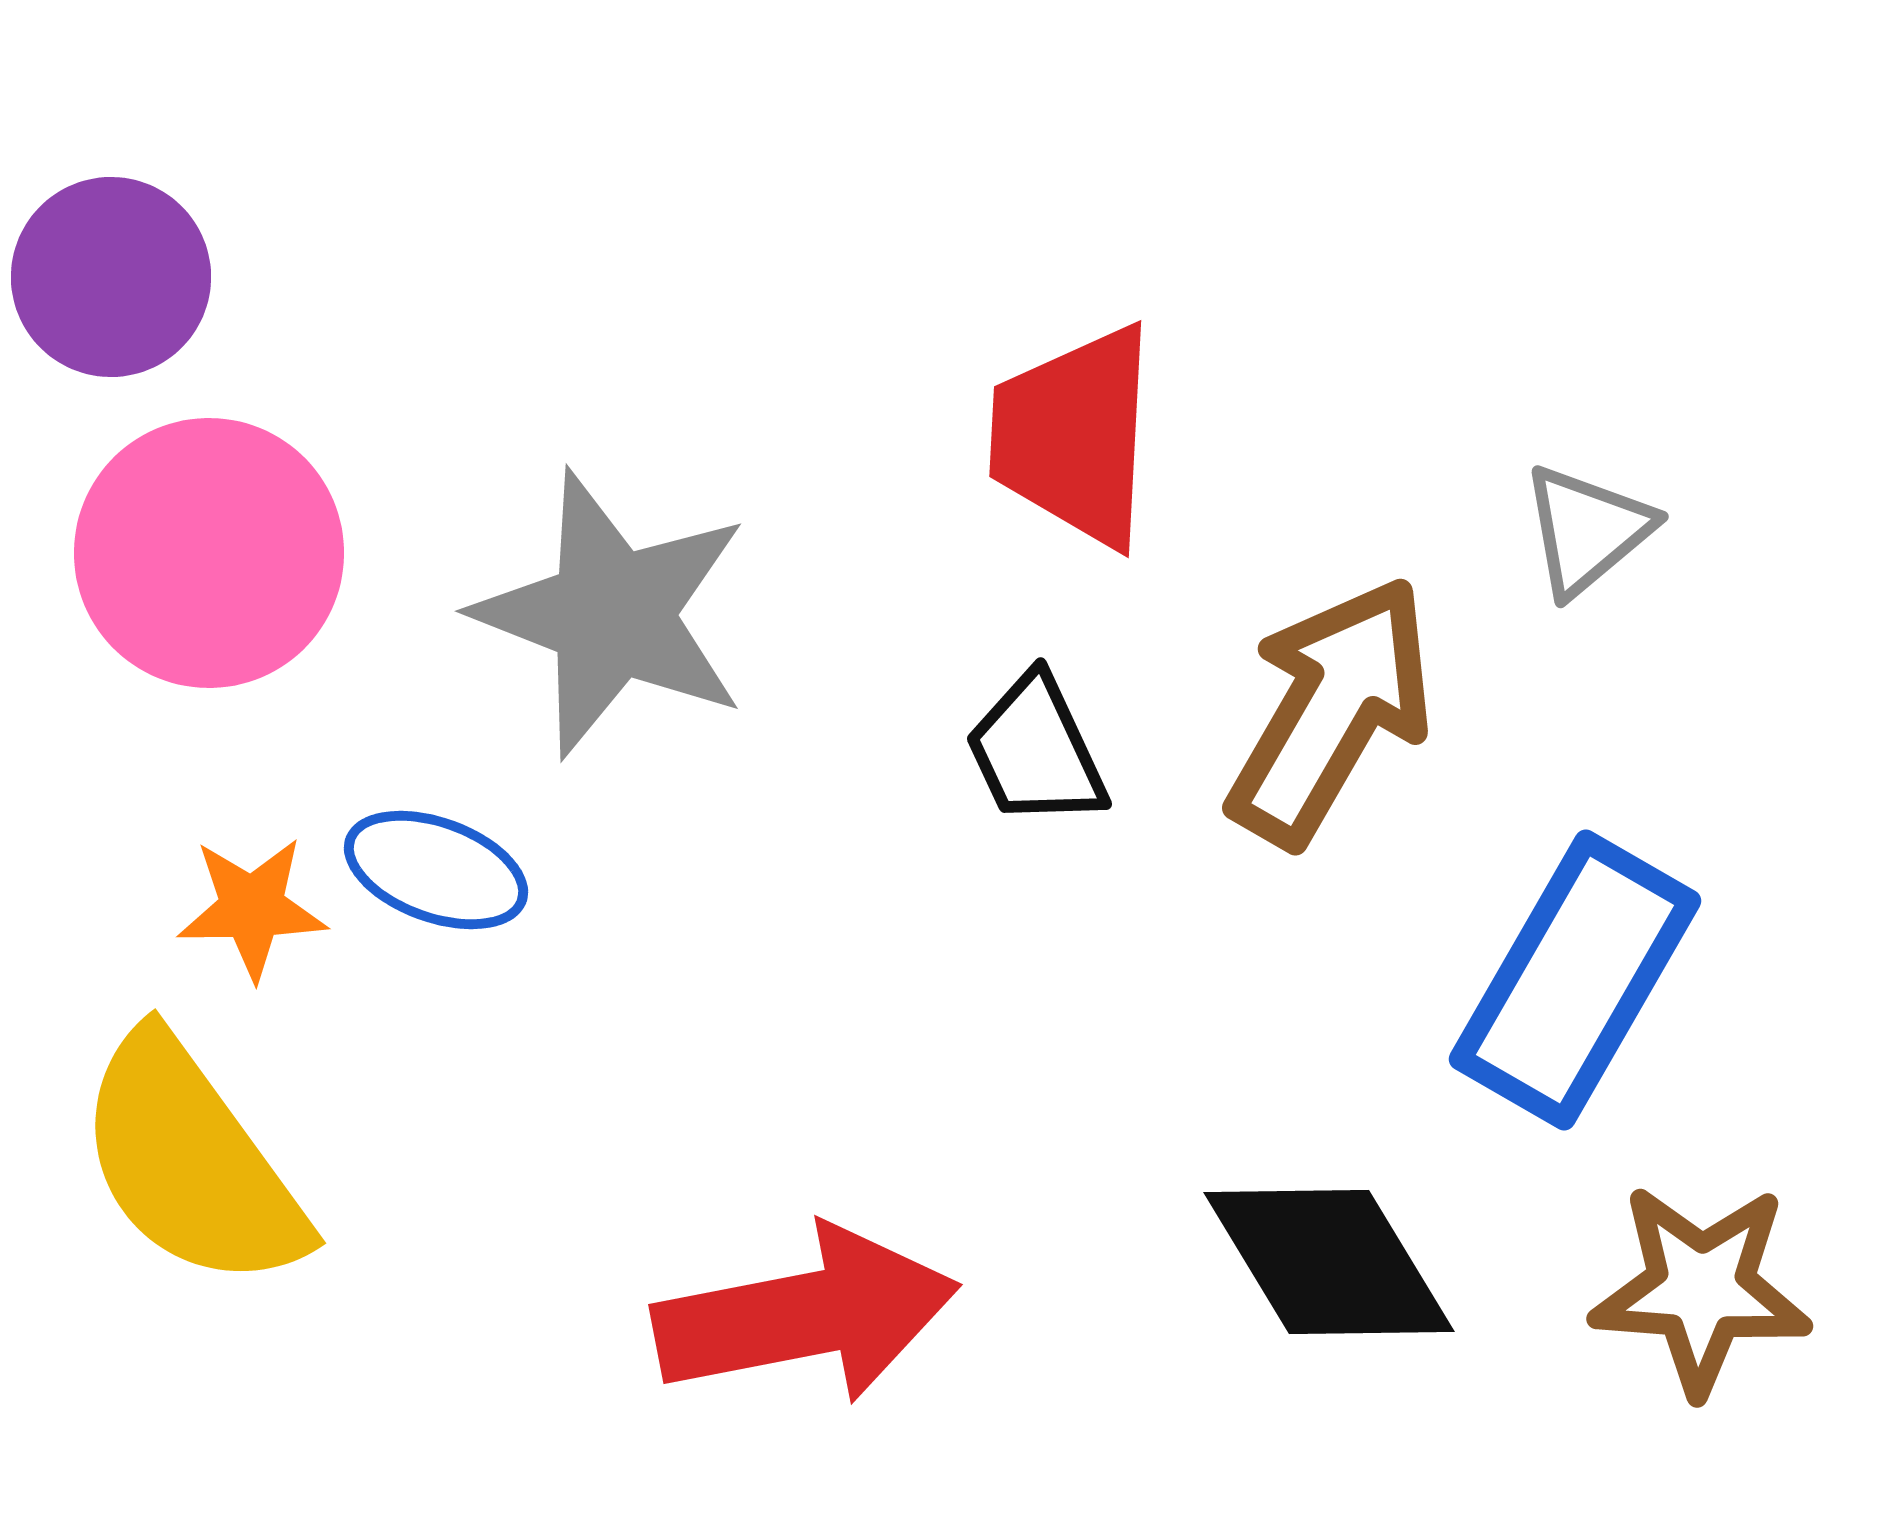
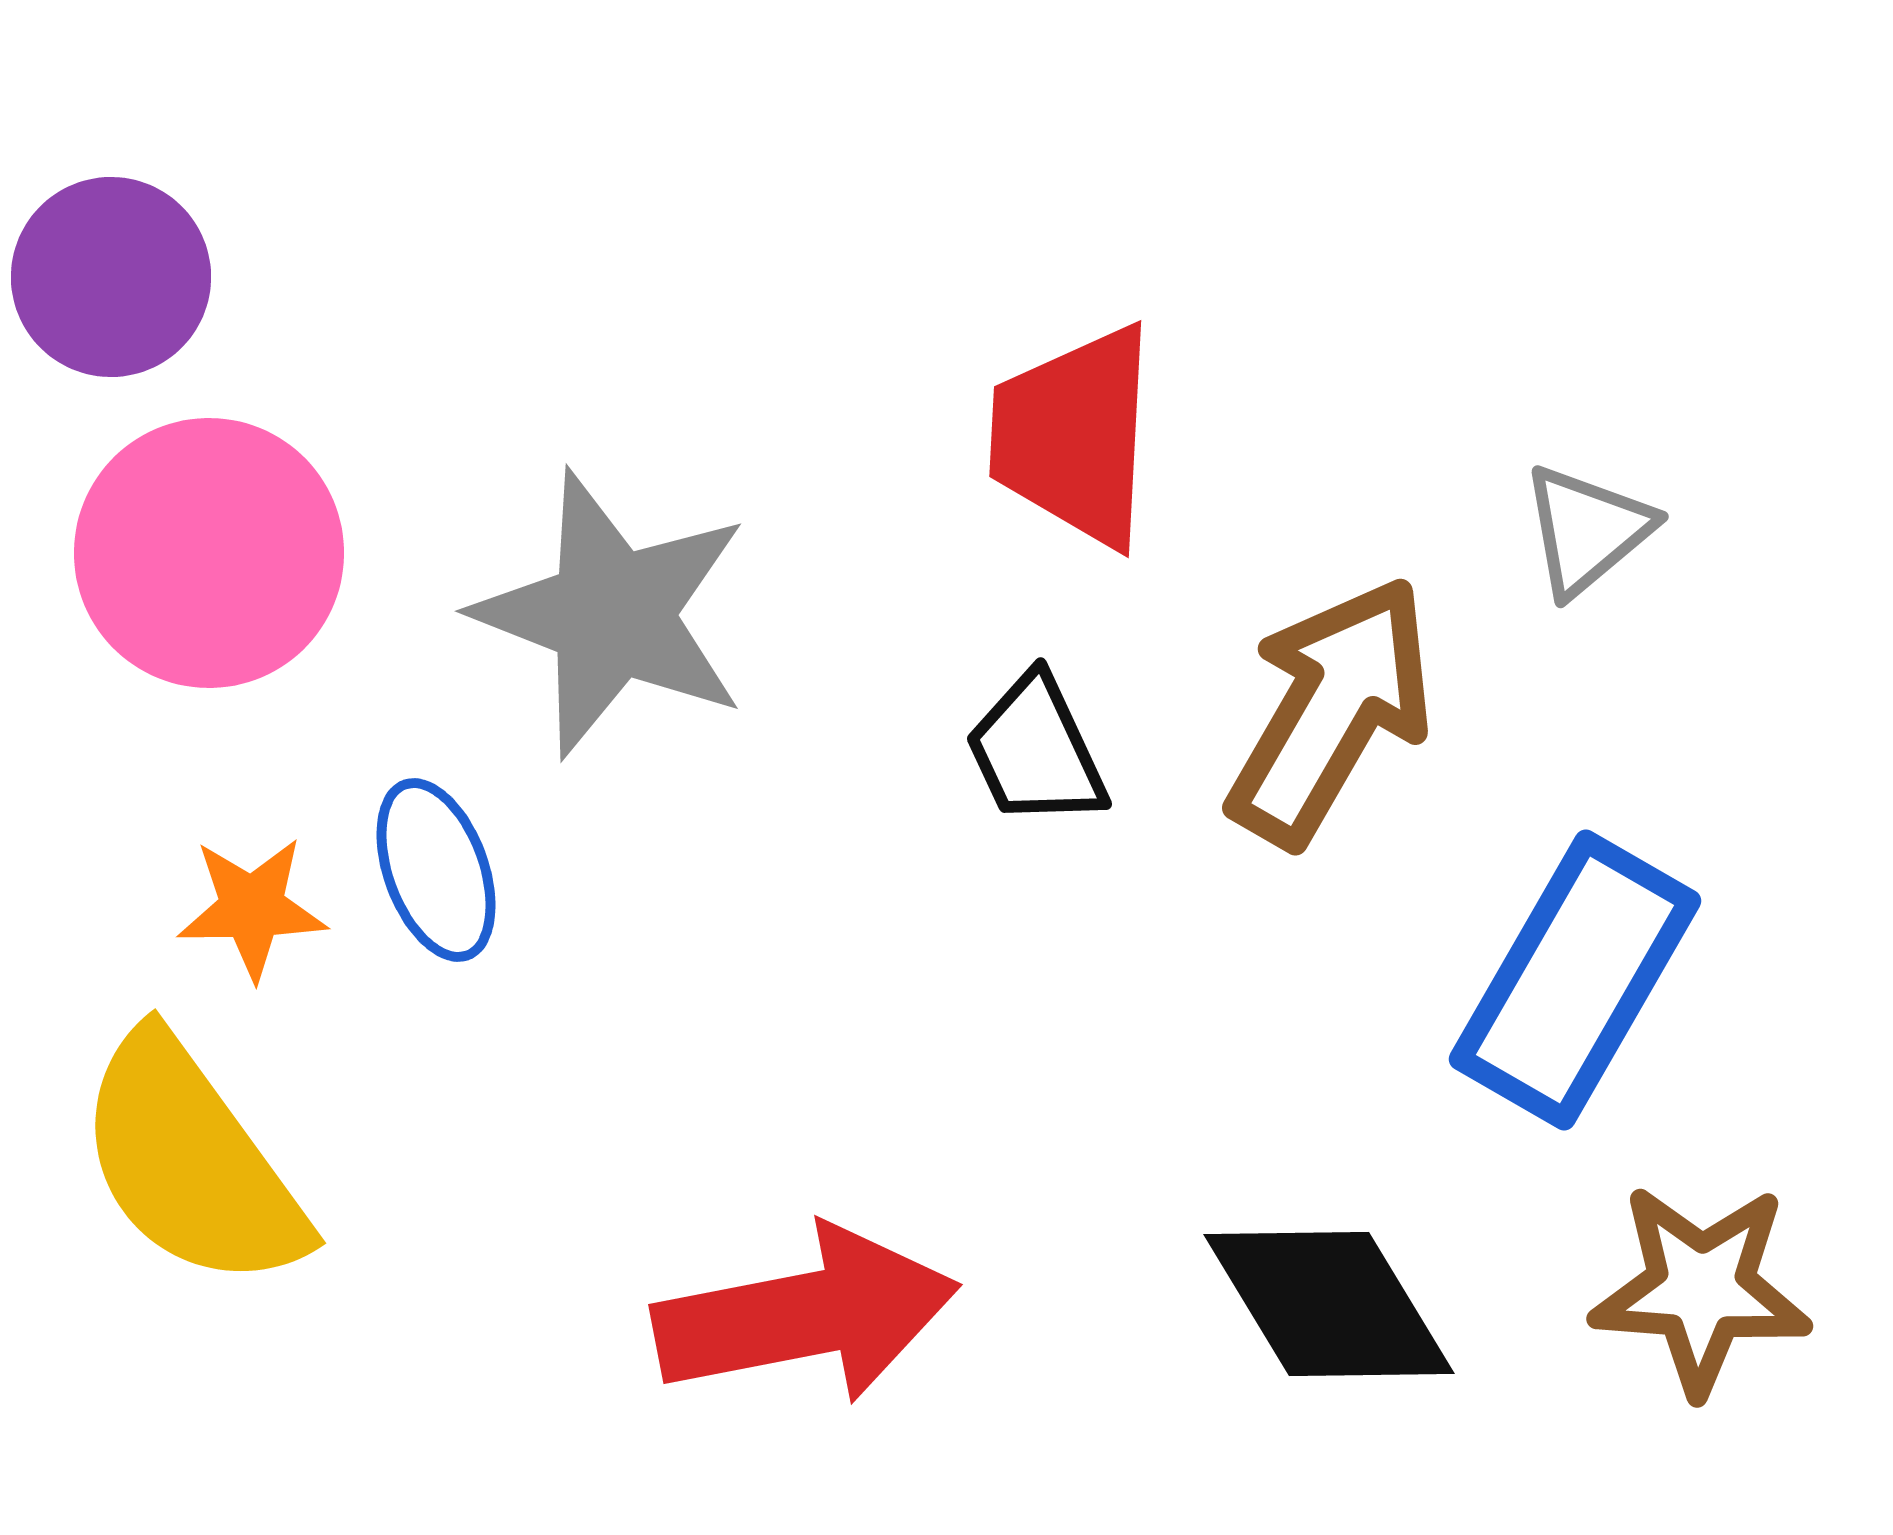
blue ellipse: rotated 50 degrees clockwise
black diamond: moved 42 px down
